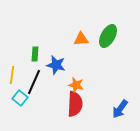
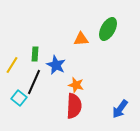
green ellipse: moved 7 px up
blue star: rotated 12 degrees clockwise
yellow line: moved 10 px up; rotated 24 degrees clockwise
cyan square: moved 1 px left
red semicircle: moved 1 px left, 2 px down
